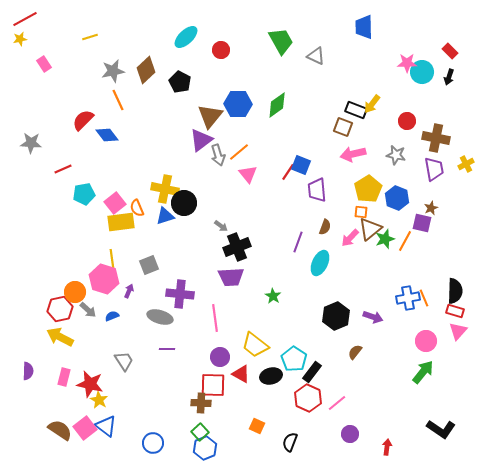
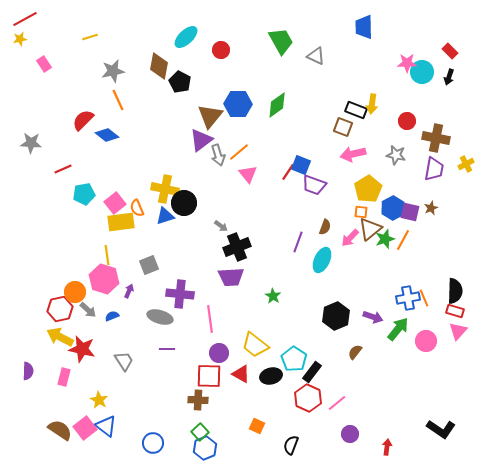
brown diamond at (146, 70): moved 13 px right, 4 px up; rotated 36 degrees counterclockwise
yellow arrow at (372, 104): rotated 30 degrees counterclockwise
blue diamond at (107, 135): rotated 15 degrees counterclockwise
purple trapezoid at (434, 169): rotated 20 degrees clockwise
purple trapezoid at (317, 190): moved 3 px left, 5 px up; rotated 65 degrees counterclockwise
blue hexagon at (397, 198): moved 4 px left, 10 px down; rotated 10 degrees clockwise
purple square at (422, 223): moved 12 px left, 11 px up
orange line at (405, 241): moved 2 px left, 1 px up
yellow line at (112, 259): moved 5 px left, 4 px up
cyan ellipse at (320, 263): moved 2 px right, 3 px up
pink line at (215, 318): moved 5 px left, 1 px down
purple circle at (220, 357): moved 1 px left, 4 px up
green arrow at (423, 372): moved 25 px left, 43 px up
red star at (90, 384): moved 8 px left, 35 px up
red square at (213, 385): moved 4 px left, 9 px up
brown cross at (201, 403): moved 3 px left, 3 px up
black semicircle at (290, 442): moved 1 px right, 3 px down
